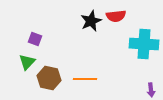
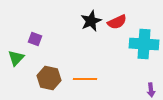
red semicircle: moved 1 px right, 6 px down; rotated 18 degrees counterclockwise
green triangle: moved 11 px left, 4 px up
